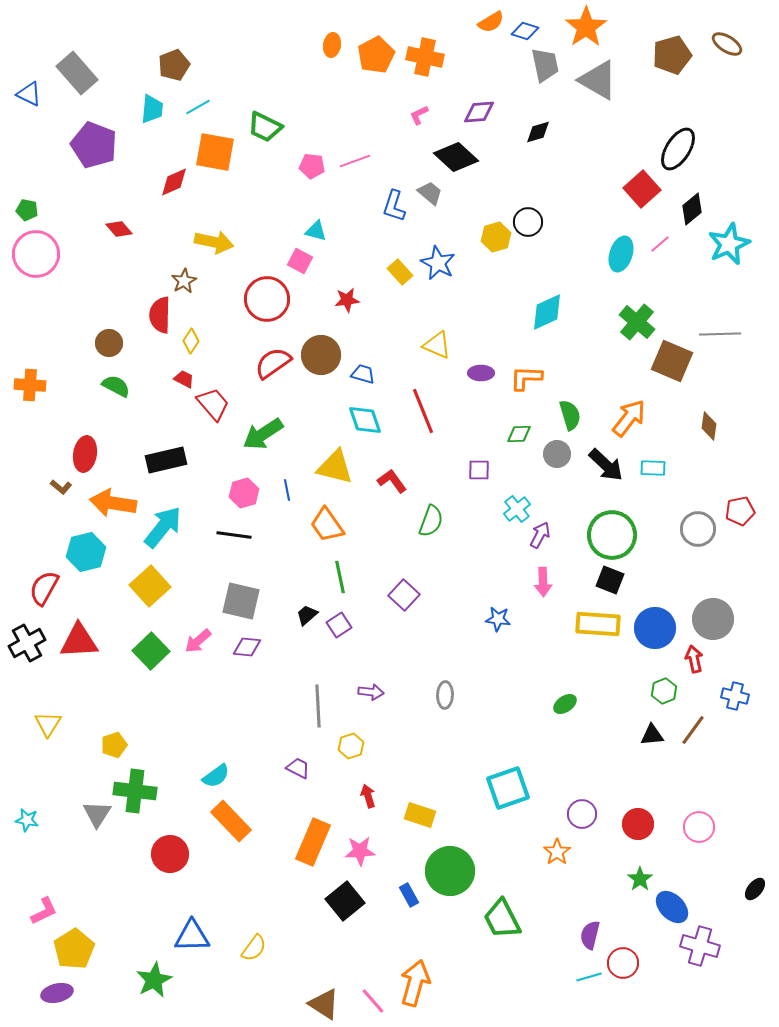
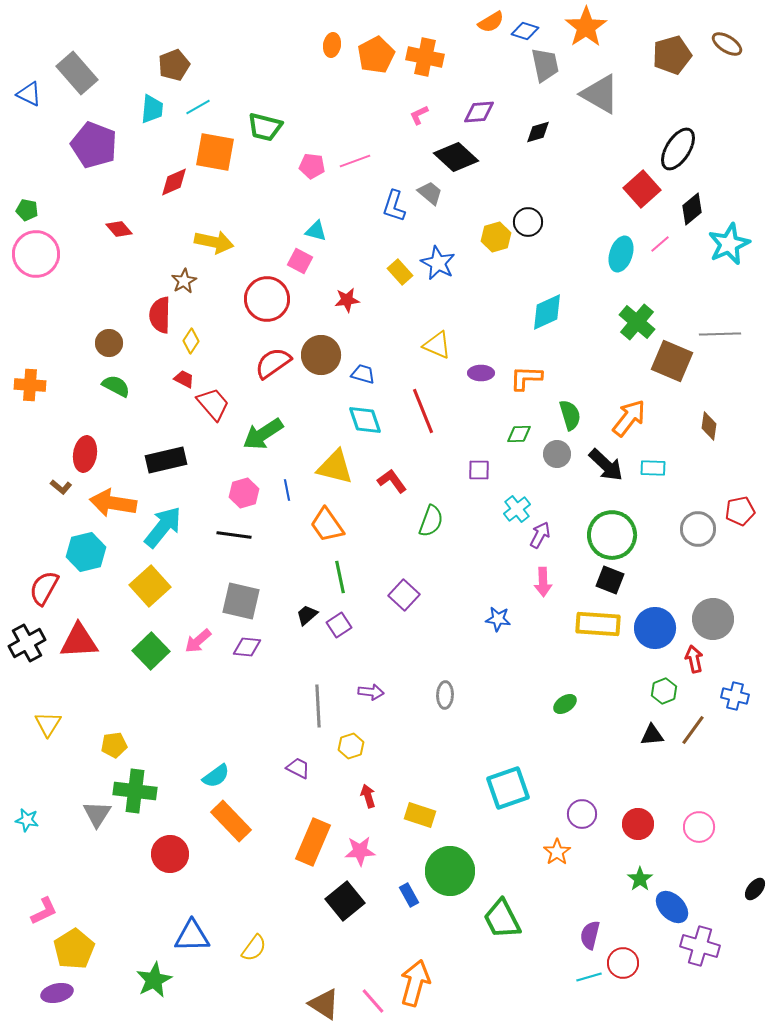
gray triangle at (598, 80): moved 2 px right, 14 px down
green trapezoid at (265, 127): rotated 12 degrees counterclockwise
yellow pentagon at (114, 745): rotated 10 degrees clockwise
